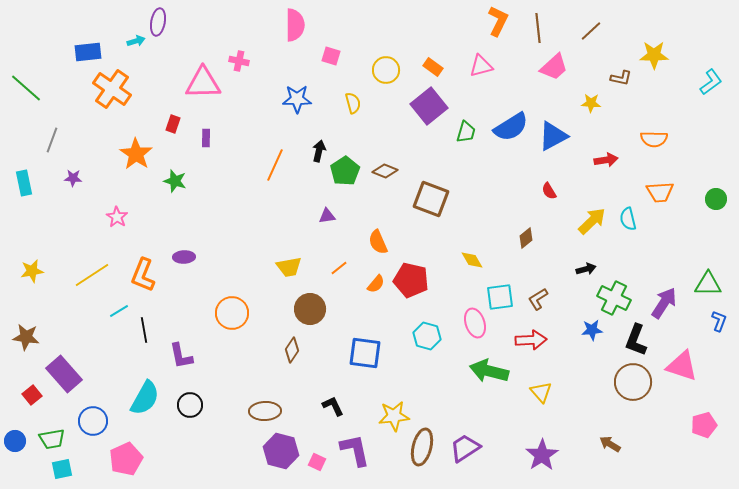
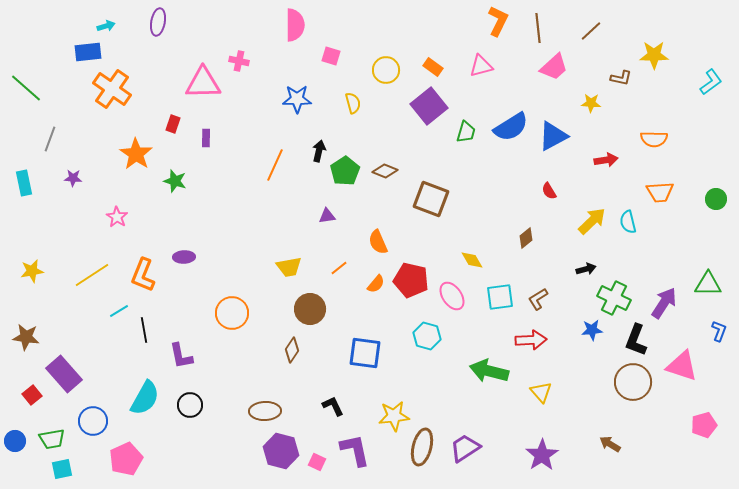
cyan arrow at (136, 41): moved 30 px left, 15 px up
gray line at (52, 140): moved 2 px left, 1 px up
cyan semicircle at (628, 219): moved 3 px down
blue L-shape at (719, 321): moved 10 px down
pink ellipse at (475, 323): moved 23 px left, 27 px up; rotated 16 degrees counterclockwise
